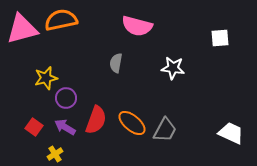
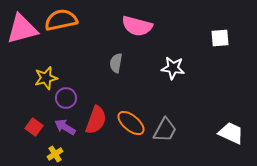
orange ellipse: moved 1 px left
